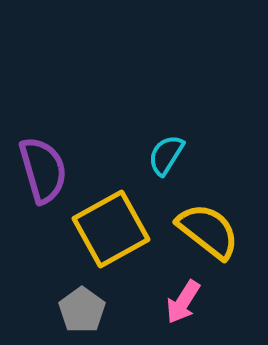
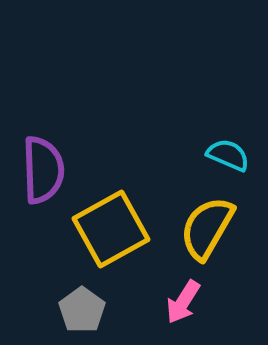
cyan semicircle: moved 62 px right; rotated 81 degrees clockwise
purple semicircle: rotated 14 degrees clockwise
yellow semicircle: moved 1 px left, 3 px up; rotated 98 degrees counterclockwise
